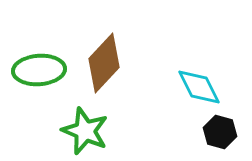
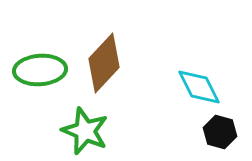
green ellipse: moved 1 px right
